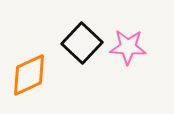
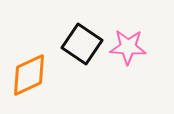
black square: moved 1 px down; rotated 9 degrees counterclockwise
